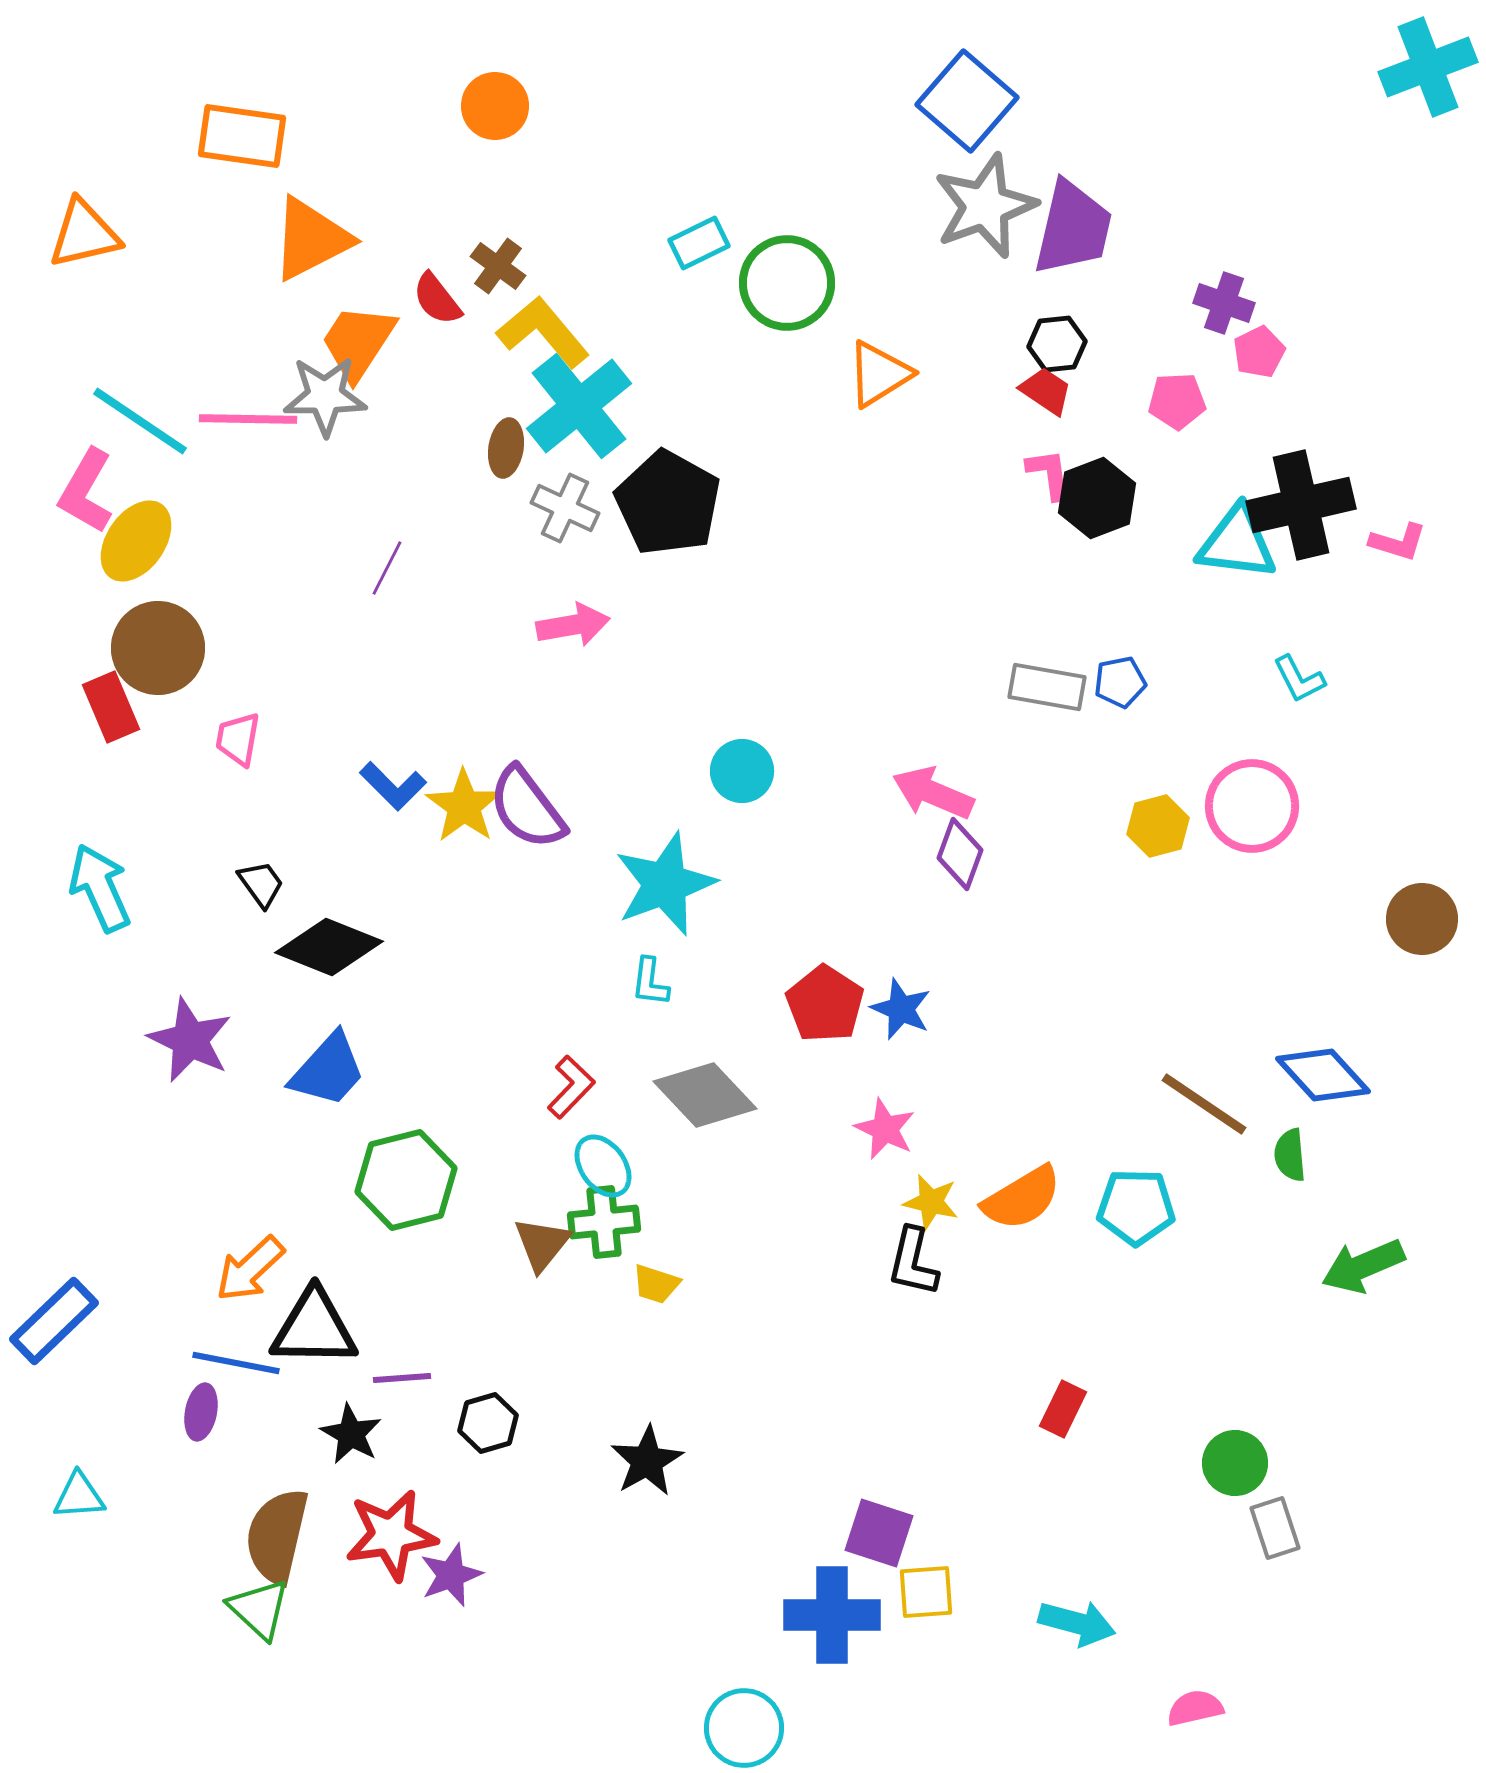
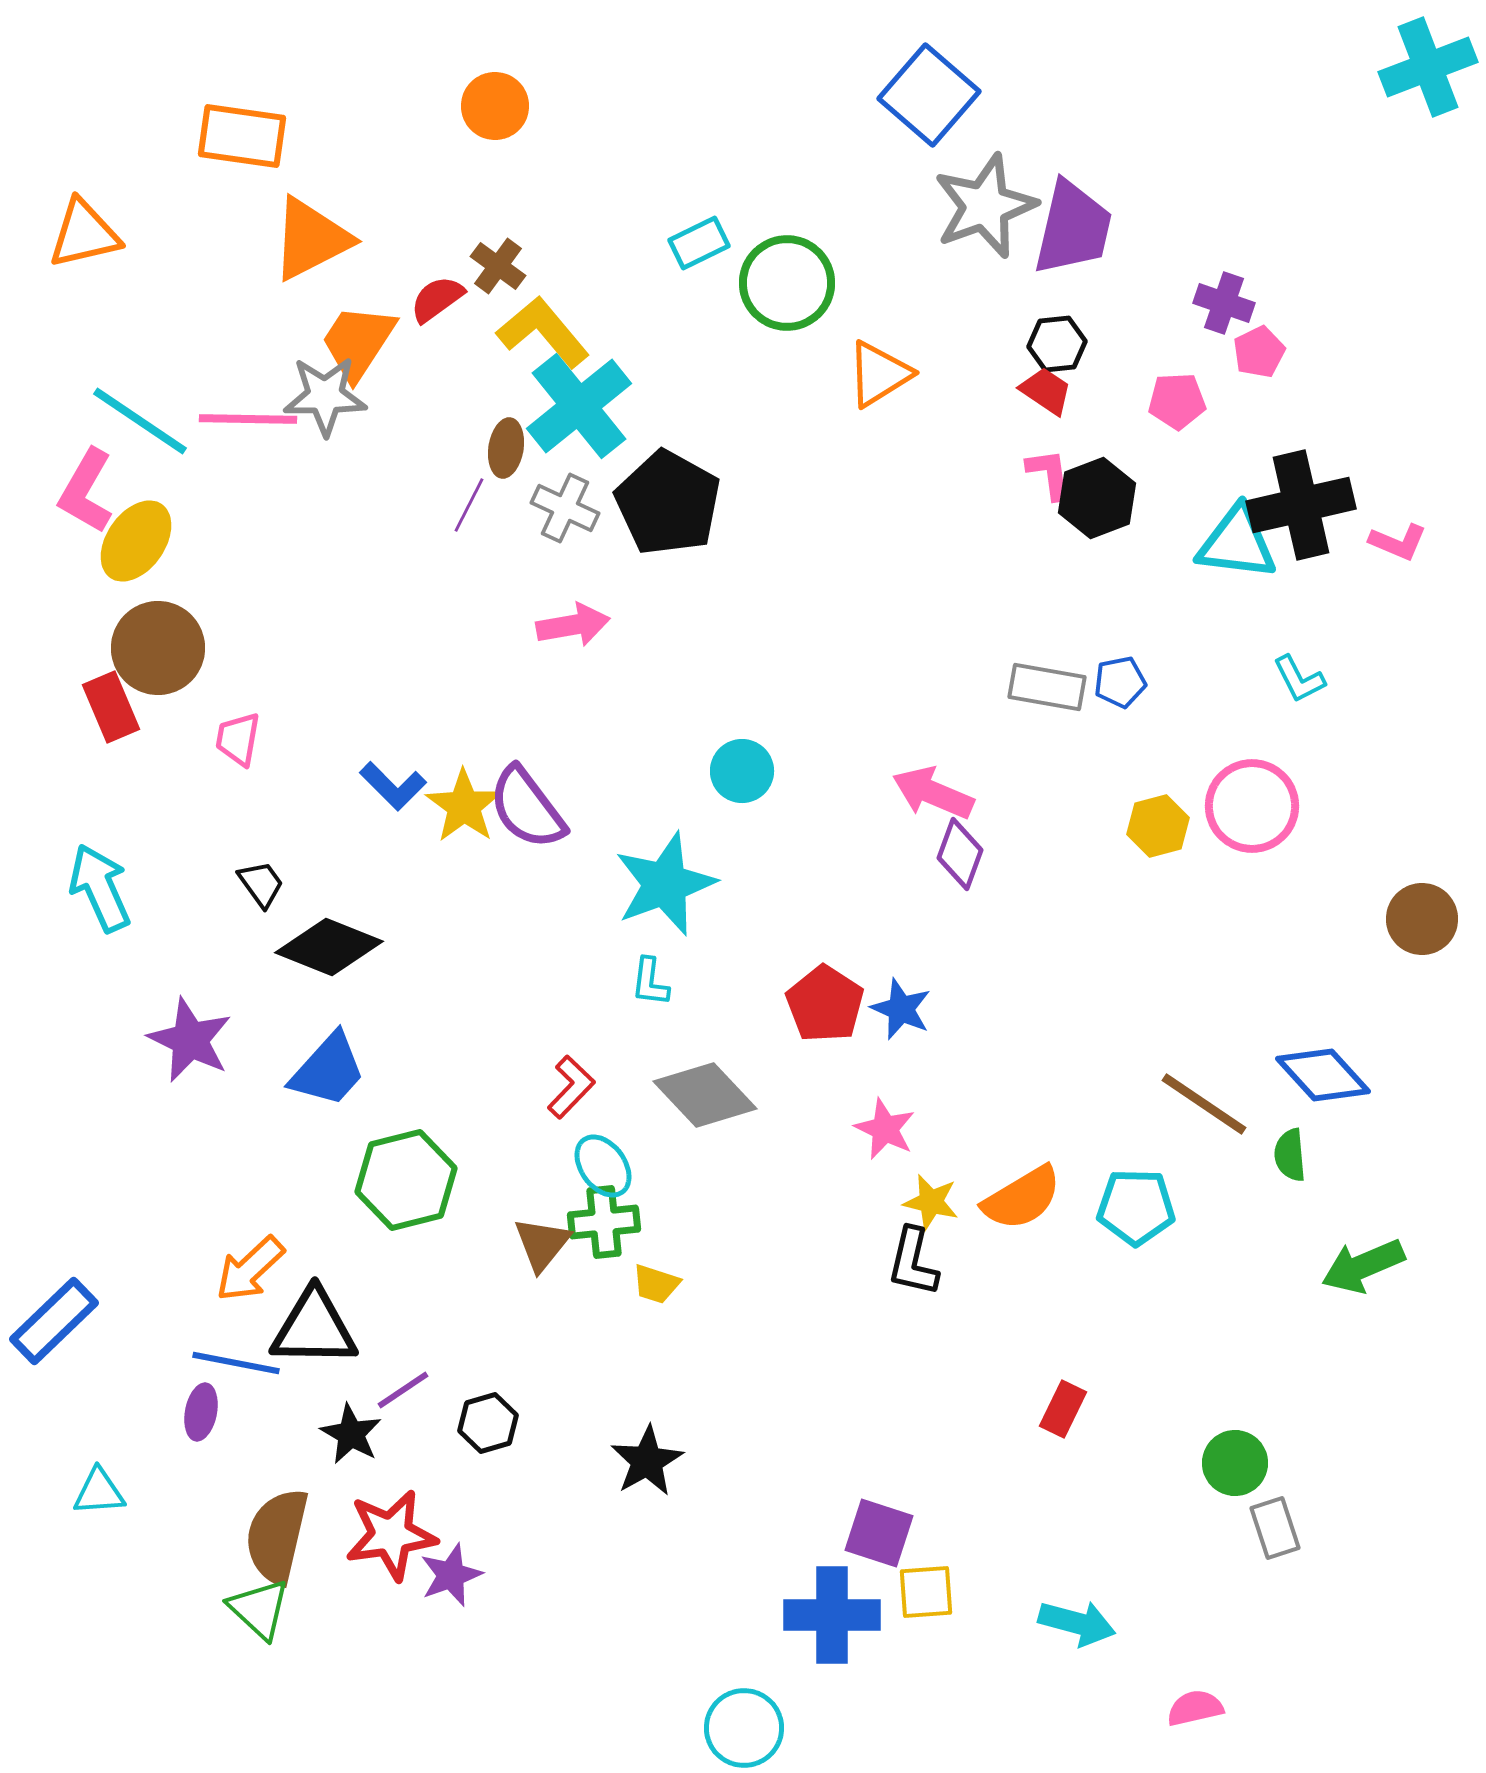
blue square at (967, 101): moved 38 px left, 6 px up
red semicircle at (437, 299): rotated 92 degrees clockwise
pink L-shape at (1398, 542): rotated 6 degrees clockwise
purple line at (387, 568): moved 82 px right, 63 px up
purple line at (402, 1378): moved 1 px right, 12 px down; rotated 30 degrees counterclockwise
cyan triangle at (79, 1496): moved 20 px right, 4 px up
